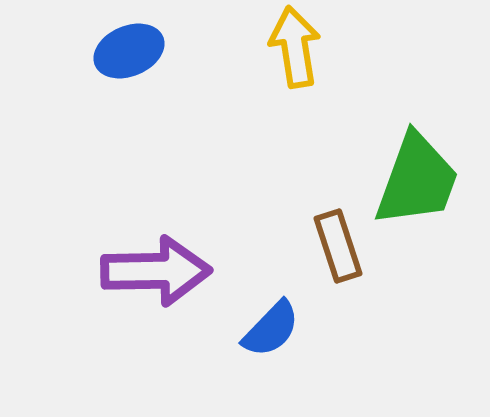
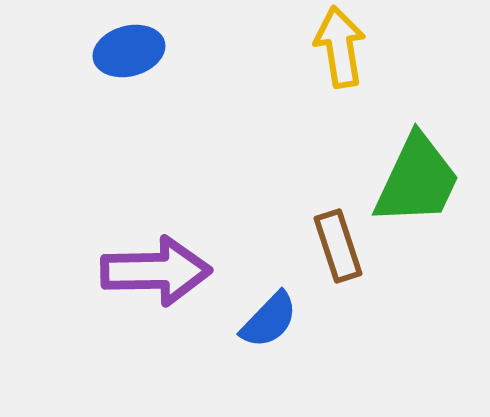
yellow arrow: moved 45 px right
blue ellipse: rotated 8 degrees clockwise
green trapezoid: rotated 5 degrees clockwise
blue semicircle: moved 2 px left, 9 px up
